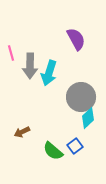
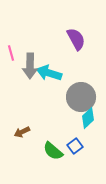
cyan arrow: rotated 90 degrees clockwise
